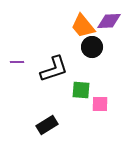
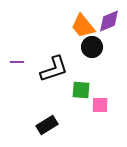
purple diamond: rotated 20 degrees counterclockwise
pink square: moved 1 px down
